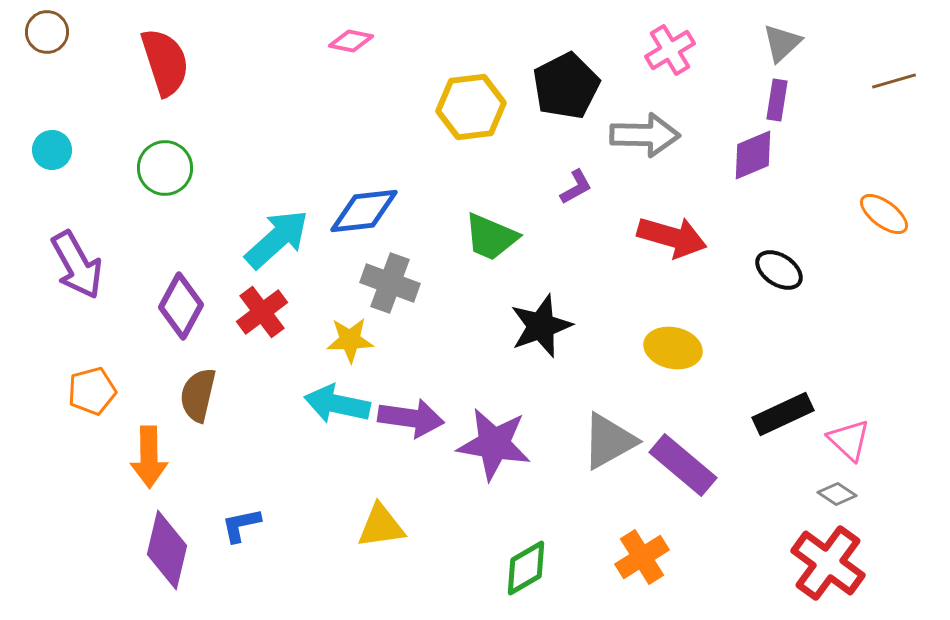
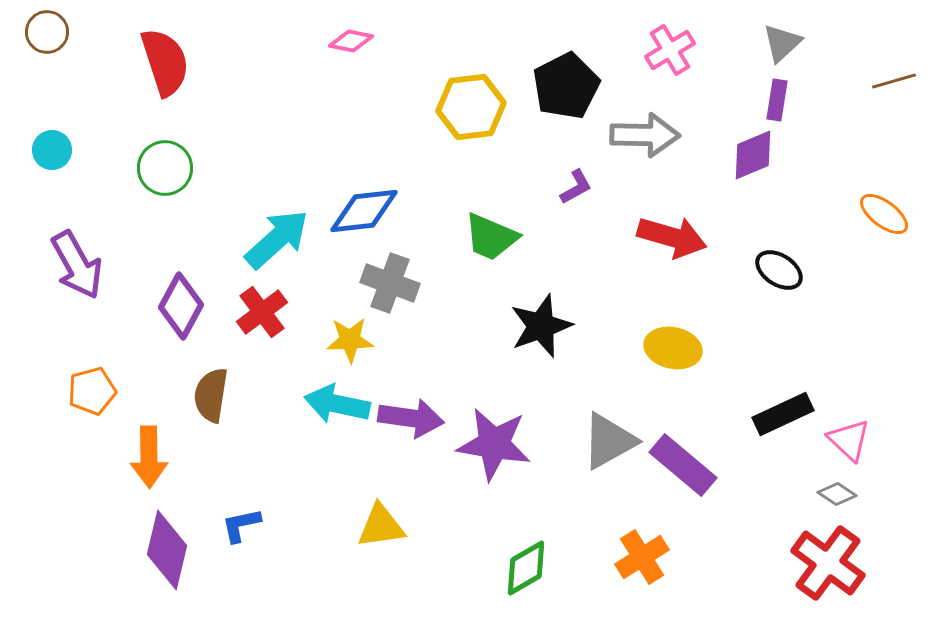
brown semicircle at (198, 395): moved 13 px right; rotated 4 degrees counterclockwise
